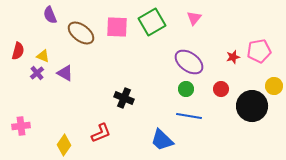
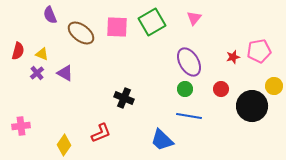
yellow triangle: moved 1 px left, 2 px up
purple ellipse: rotated 24 degrees clockwise
green circle: moved 1 px left
